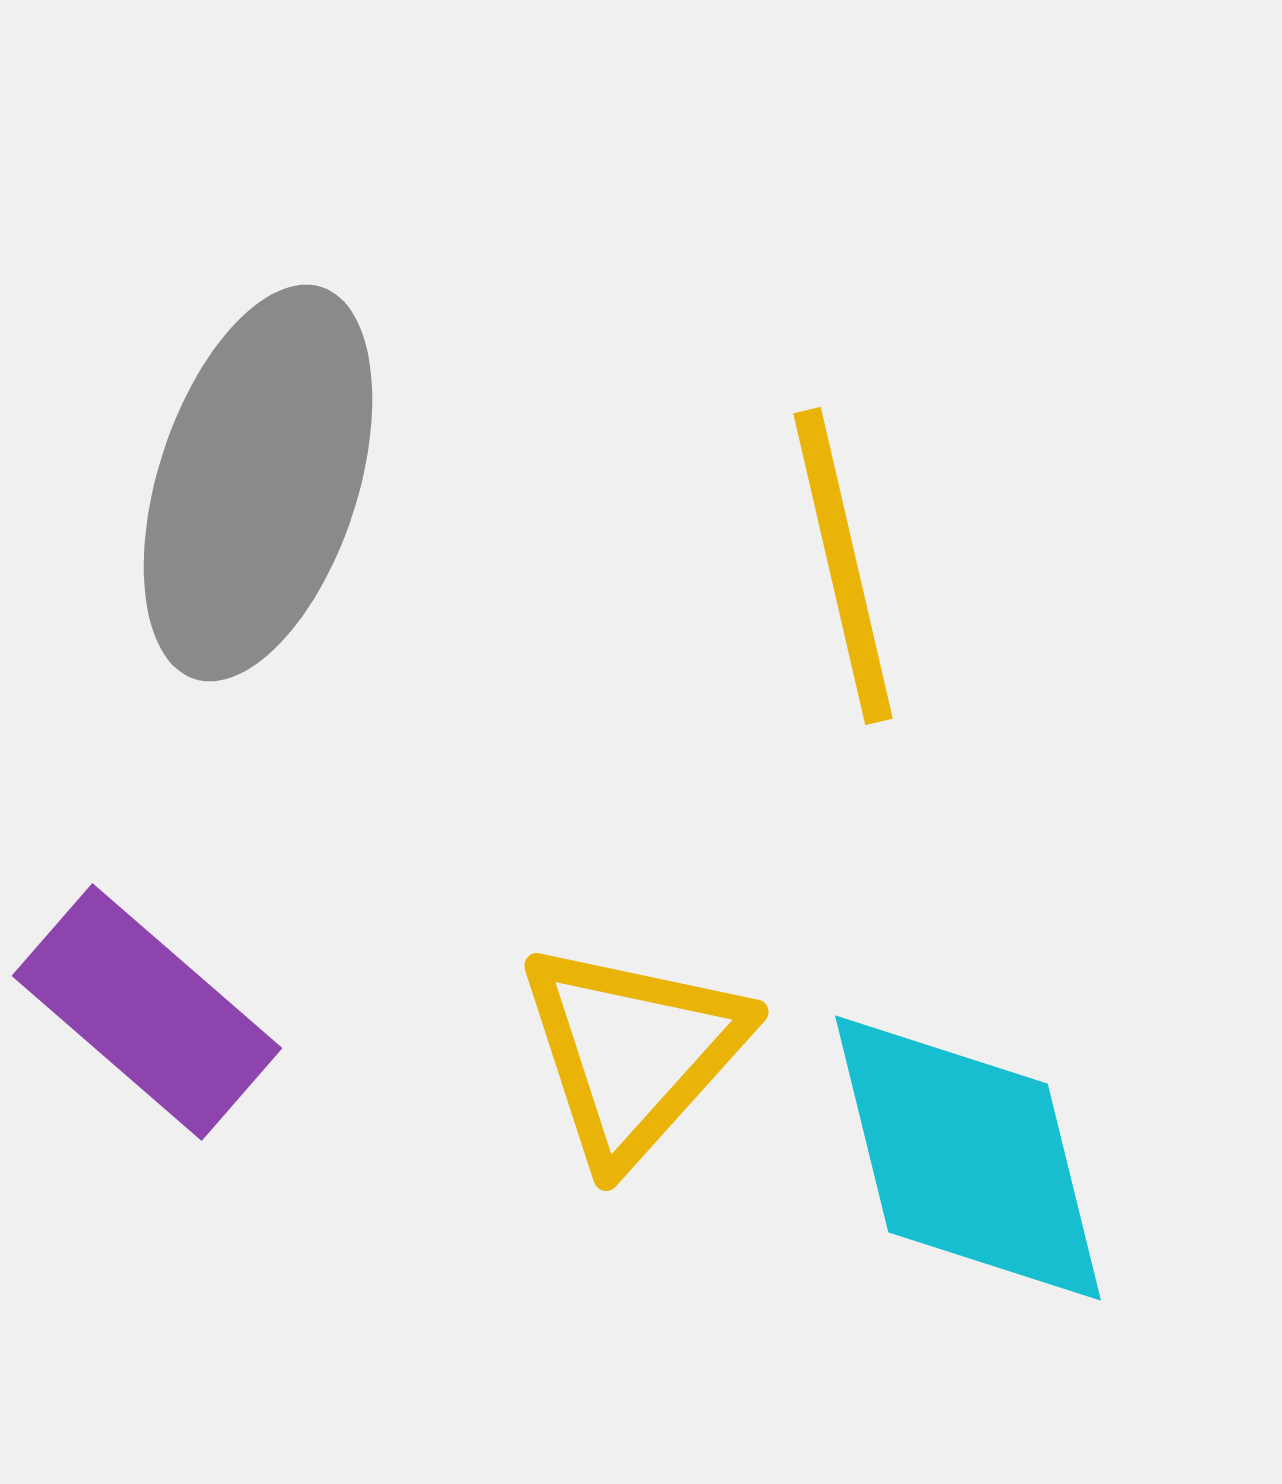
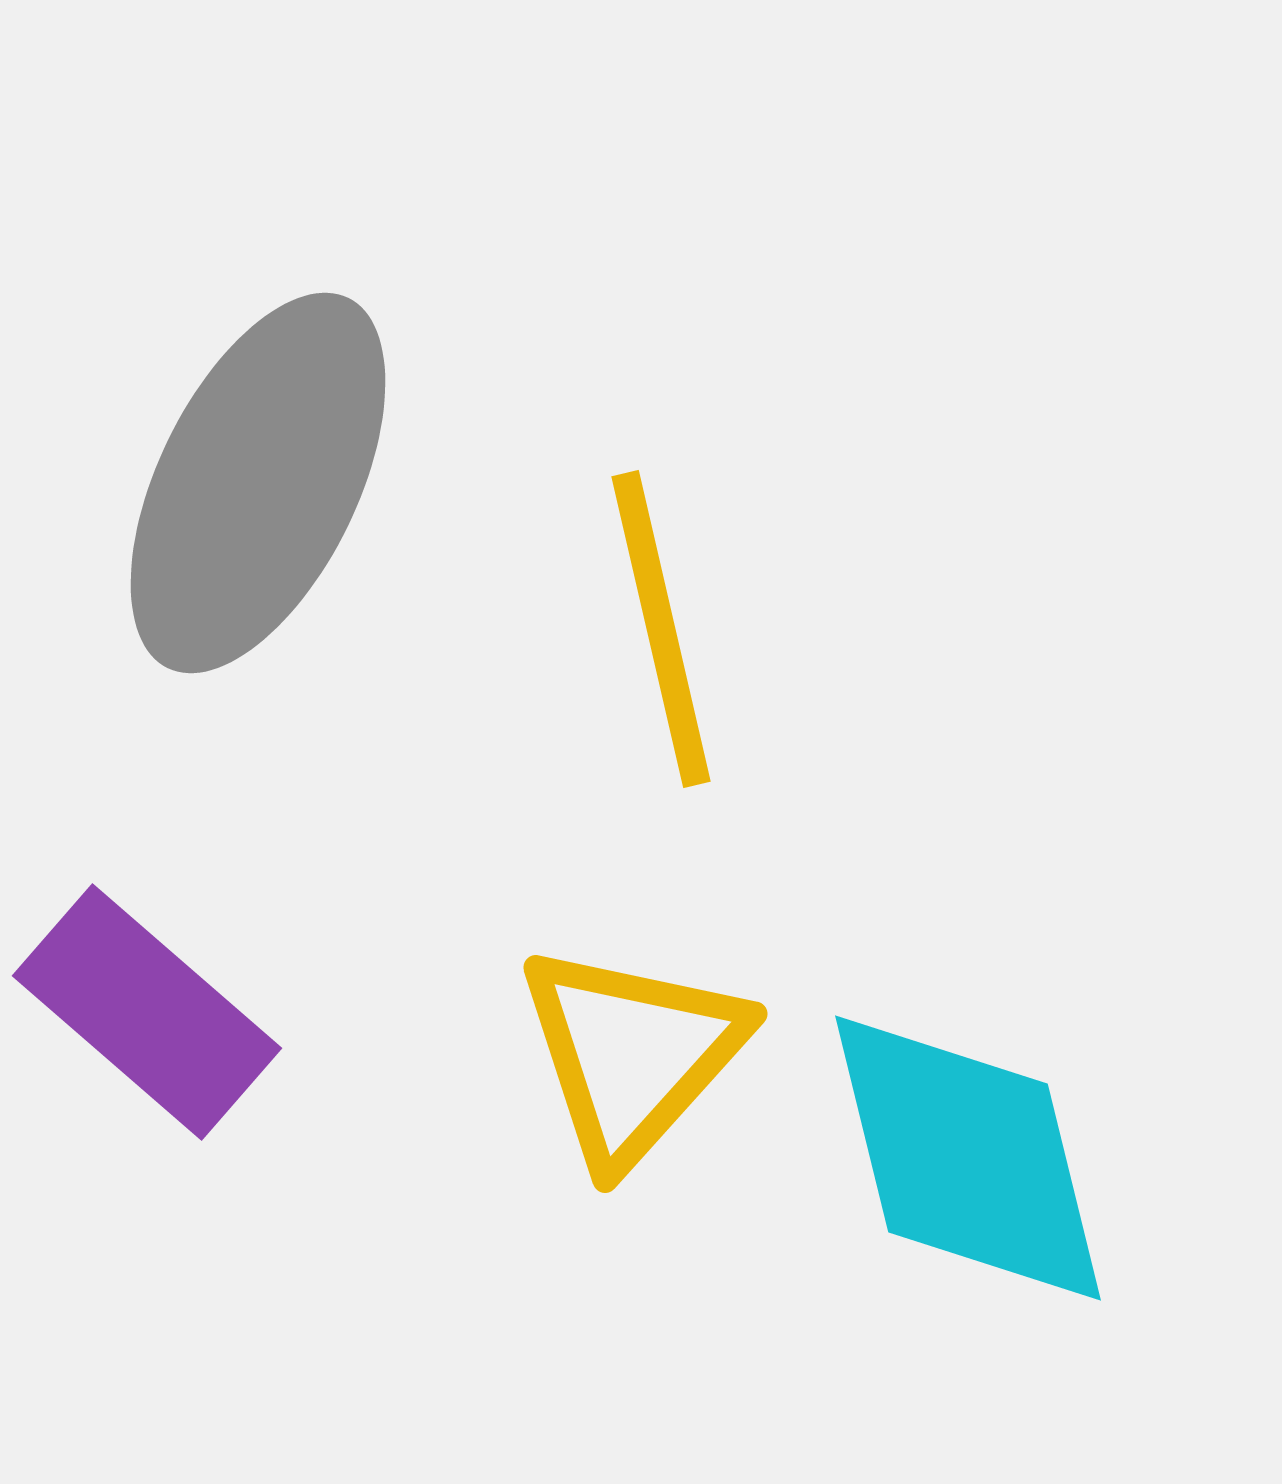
gray ellipse: rotated 8 degrees clockwise
yellow line: moved 182 px left, 63 px down
yellow triangle: moved 1 px left, 2 px down
